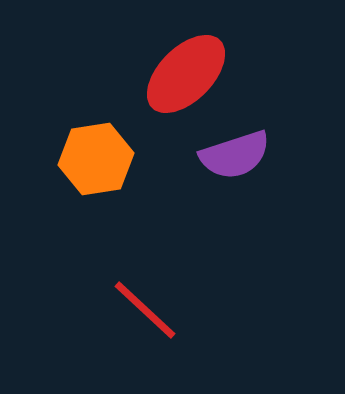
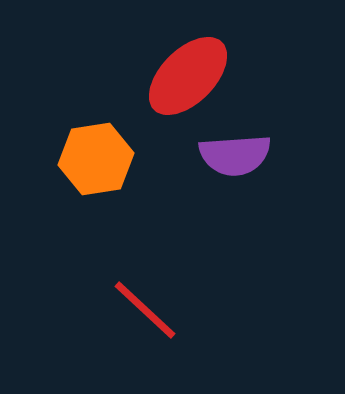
red ellipse: moved 2 px right, 2 px down
purple semicircle: rotated 14 degrees clockwise
